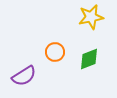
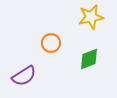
orange circle: moved 4 px left, 9 px up
